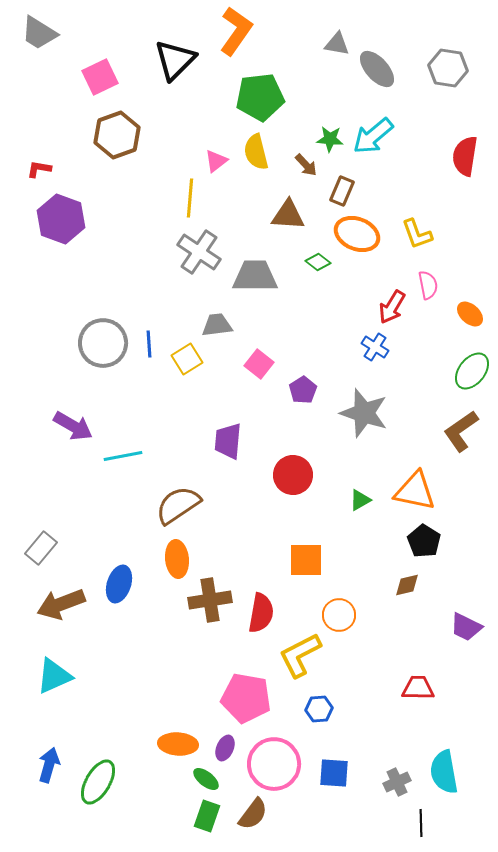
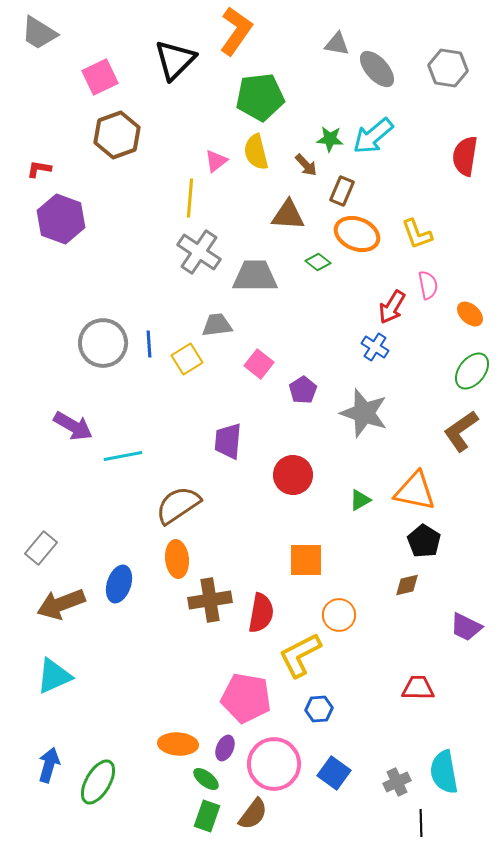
blue square at (334, 773): rotated 32 degrees clockwise
